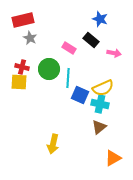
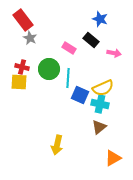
red rectangle: rotated 65 degrees clockwise
yellow arrow: moved 4 px right, 1 px down
